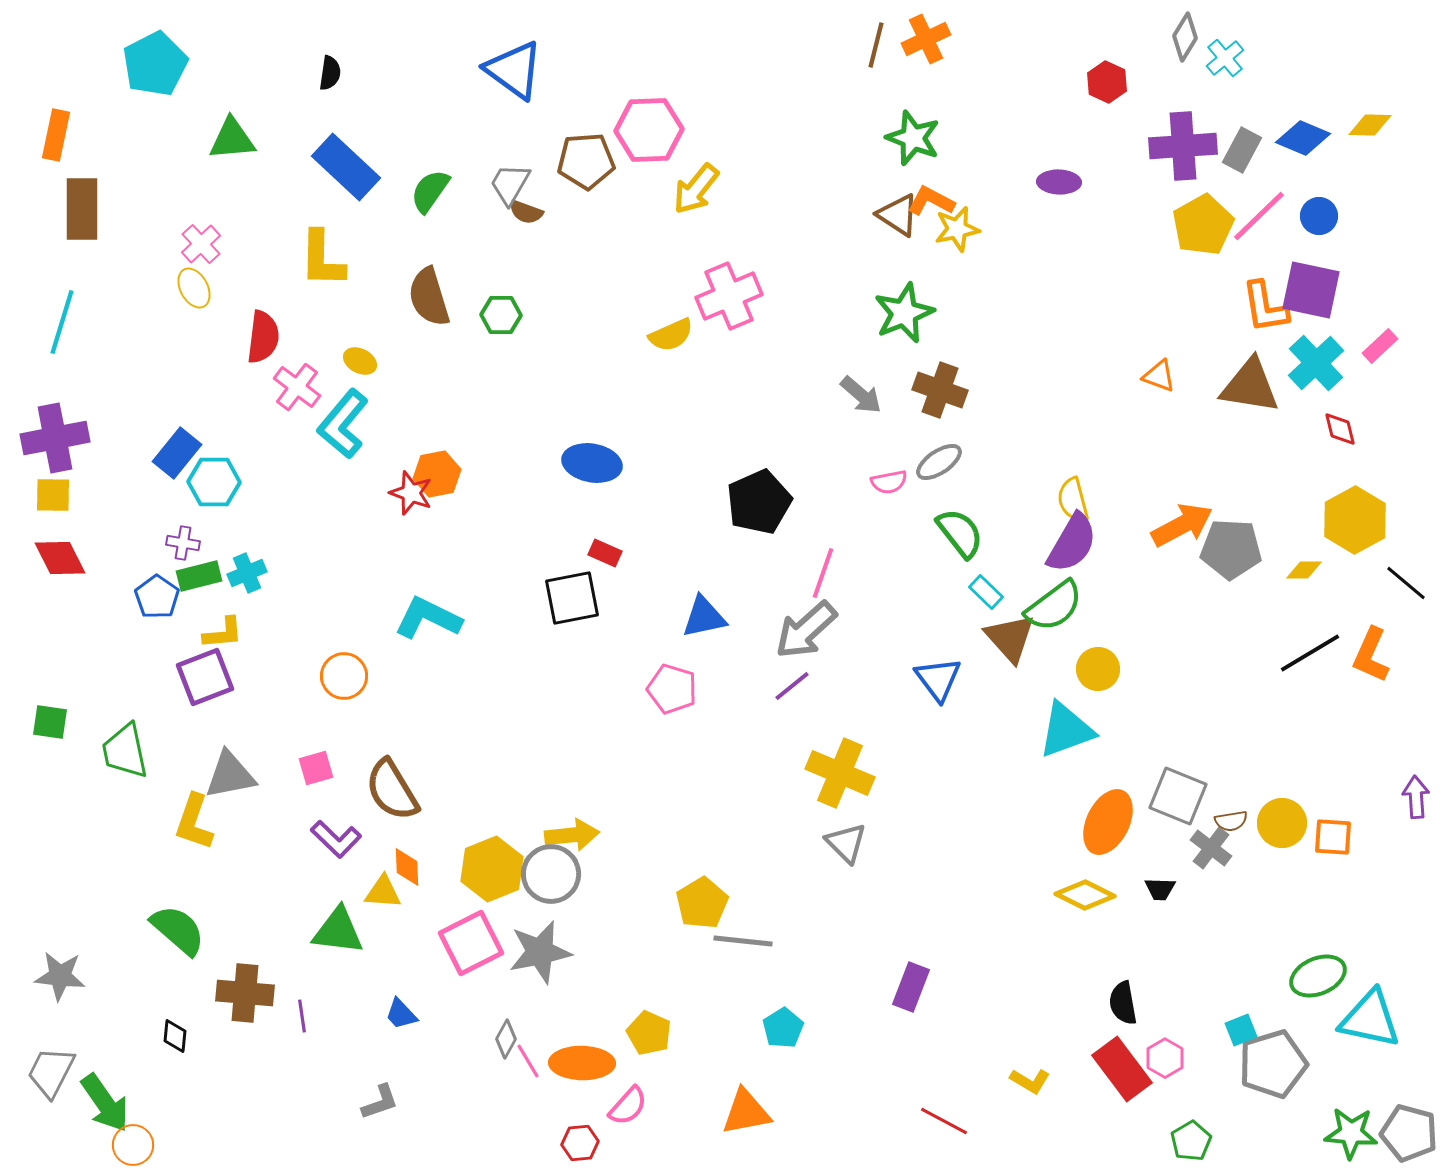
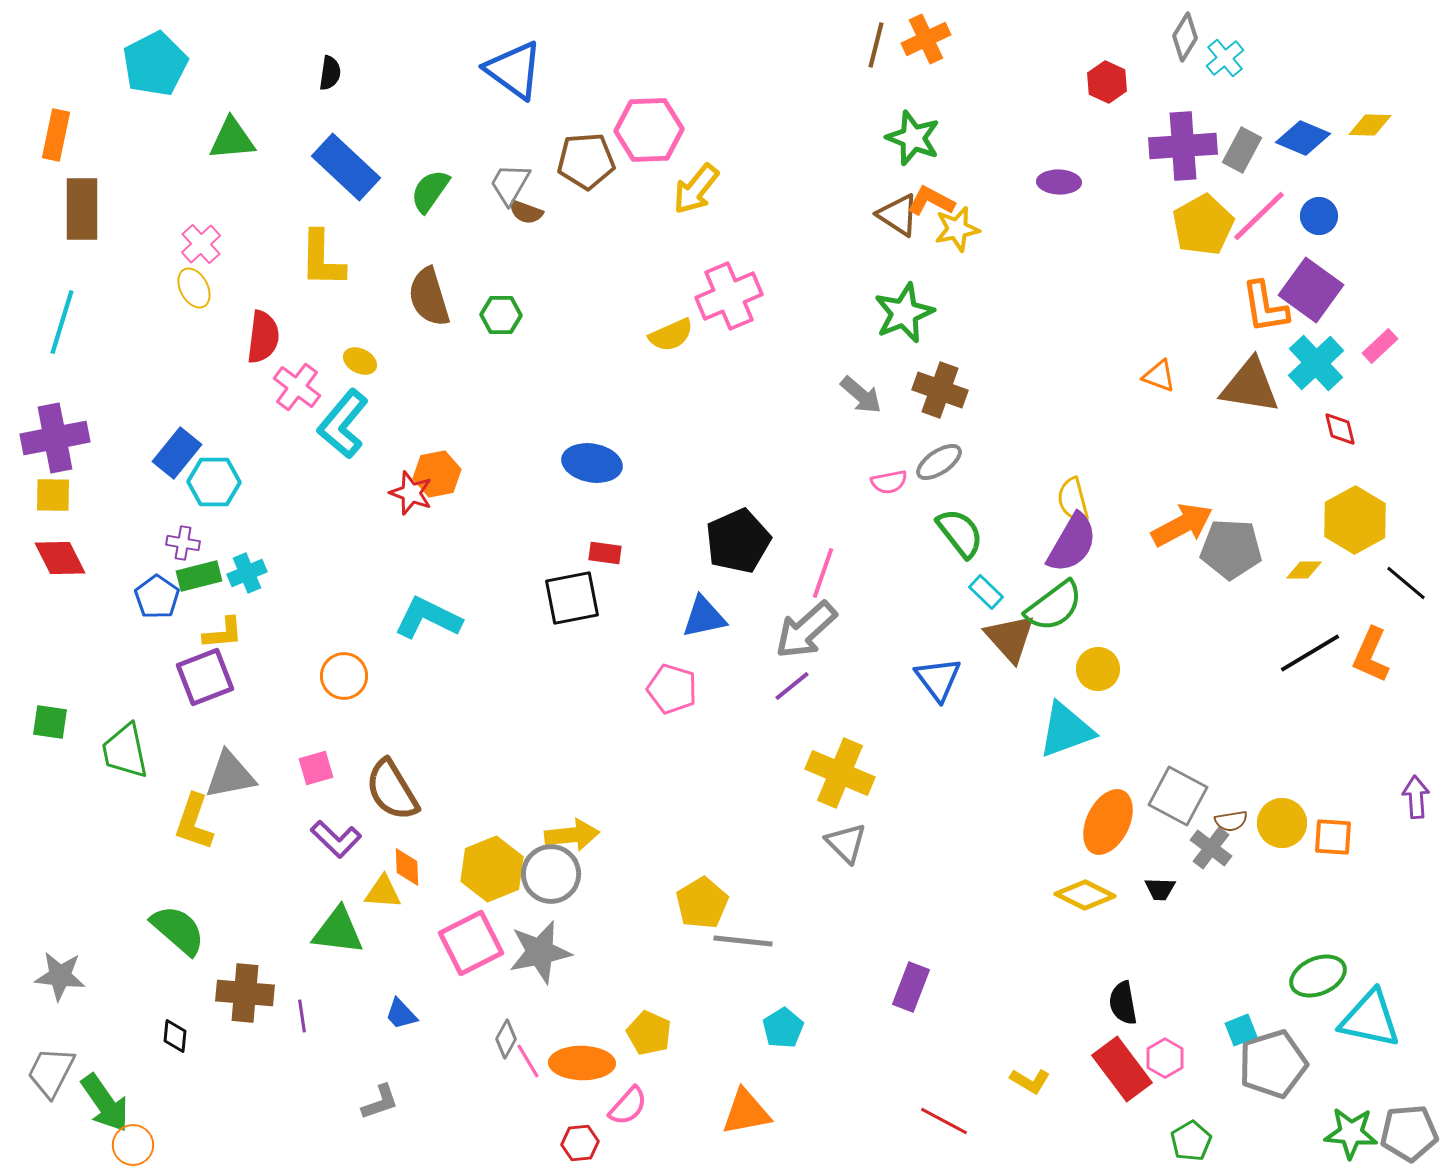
purple square at (1311, 290): rotated 24 degrees clockwise
black pentagon at (759, 502): moved 21 px left, 39 px down
red rectangle at (605, 553): rotated 16 degrees counterclockwise
gray square at (1178, 796): rotated 6 degrees clockwise
gray pentagon at (1409, 1133): rotated 20 degrees counterclockwise
